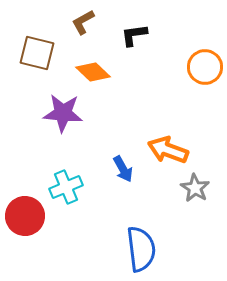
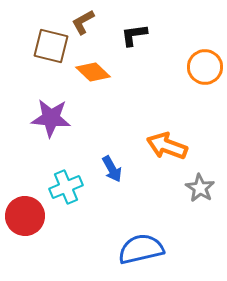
brown square: moved 14 px right, 7 px up
purple star: moved 12 px left, 5 px down
orange arrow: moved 1 px left, 4 px up
blue arrow: moved 11 px left
gray star: moved 5 px right
blue semicircle: rotated 96 degrees counterclockwise
